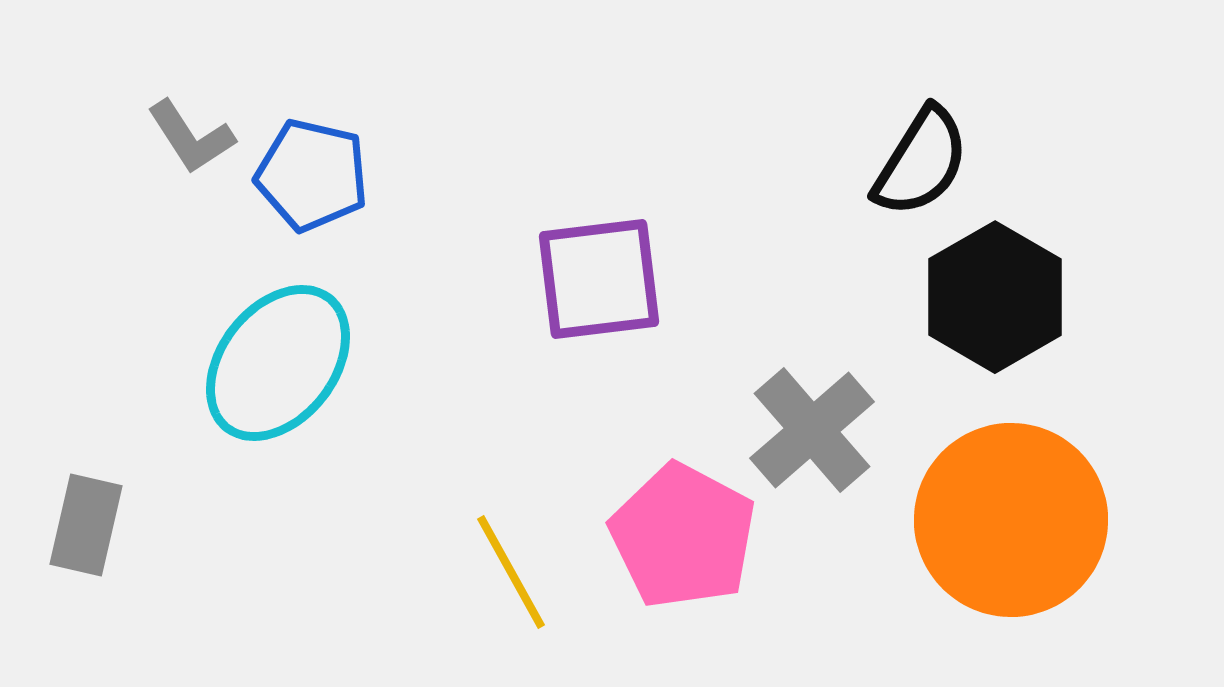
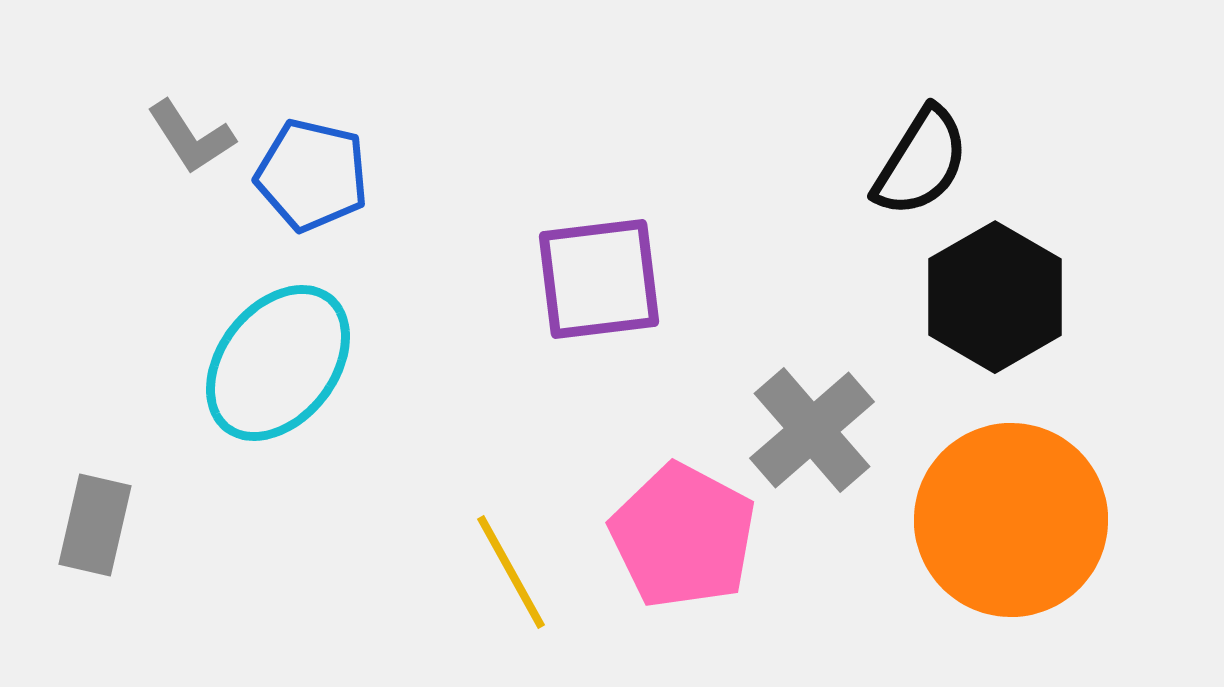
gray rectangle: moved 9 px right
